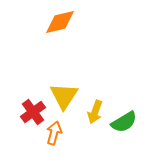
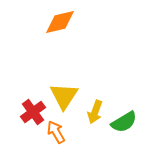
orange arrow: moved 2 px right, 1 px up; rotated 45 degrees counterclockwise
